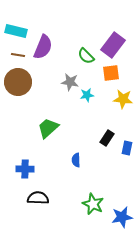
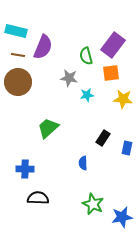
green semicircle: rotated 30 degrees clockwise
gray star: moved 1 px left, 4 px up
black rectangle: moved 4 px left
blue semicircle: moved 7 px right, 3 px down
